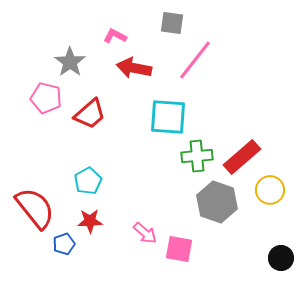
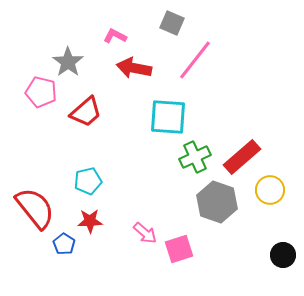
gray square: rotated 15 degrees clockwise
gray star: moved 2 px left
pink pentagon: moved 5 px left, 6 px up
red trapezoid: moved 4 px left, 2 px up
green cross: moved 2 px left, 1 px down; rotated 20 degrees counterclockwise
cyan pentagon: rotated 16 degrees clockwise
blue pentagon: rotated 20 degrees counterclockwise
pink square: rotated 28 degrees counterclockwise
black circle: moved 2 px right, 3 px up
